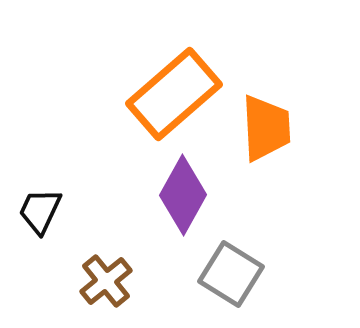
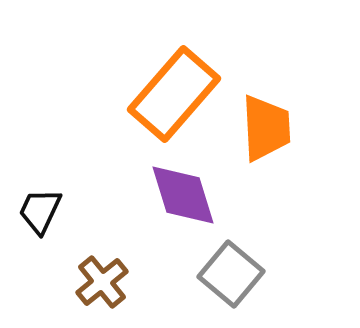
orange rectangle: rotated 8 degrees counterclockwise
purple diamond: rotated 46 degrees counterclockwise
gray square: rotated 8 degrees clockwise
brown cross: moved 4 px left, 1 px down
